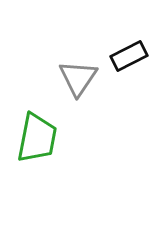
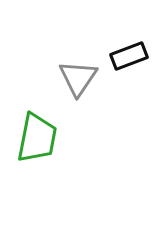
black rectangle: rotated 6 degrees clockwise
